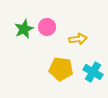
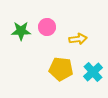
green star: moved 3 px left, 2 px down; rotated 24 degrees clockwise
cyan cross: rotated 18 degrees clockwise
